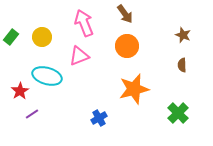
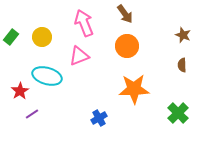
orange star: rotated 12 degrees clockwise
